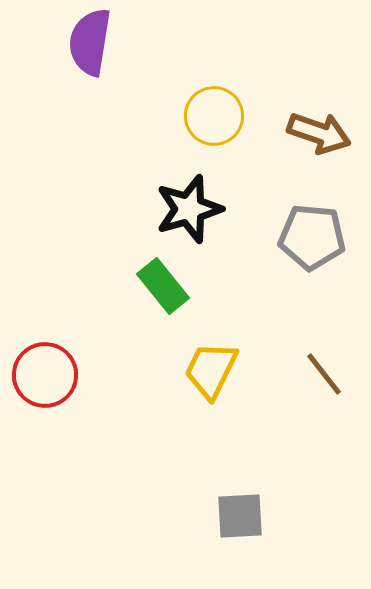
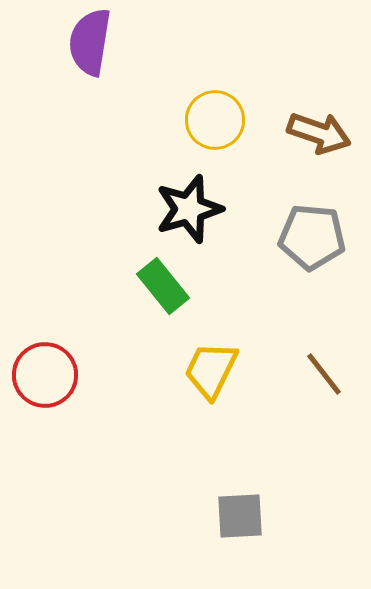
yellow circle: moved 1 px right, 4 px down
